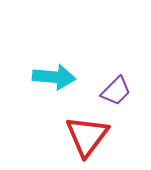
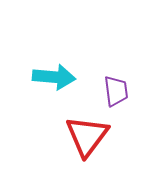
purple trapezoid: rotated 52 degrees counterclockwise
